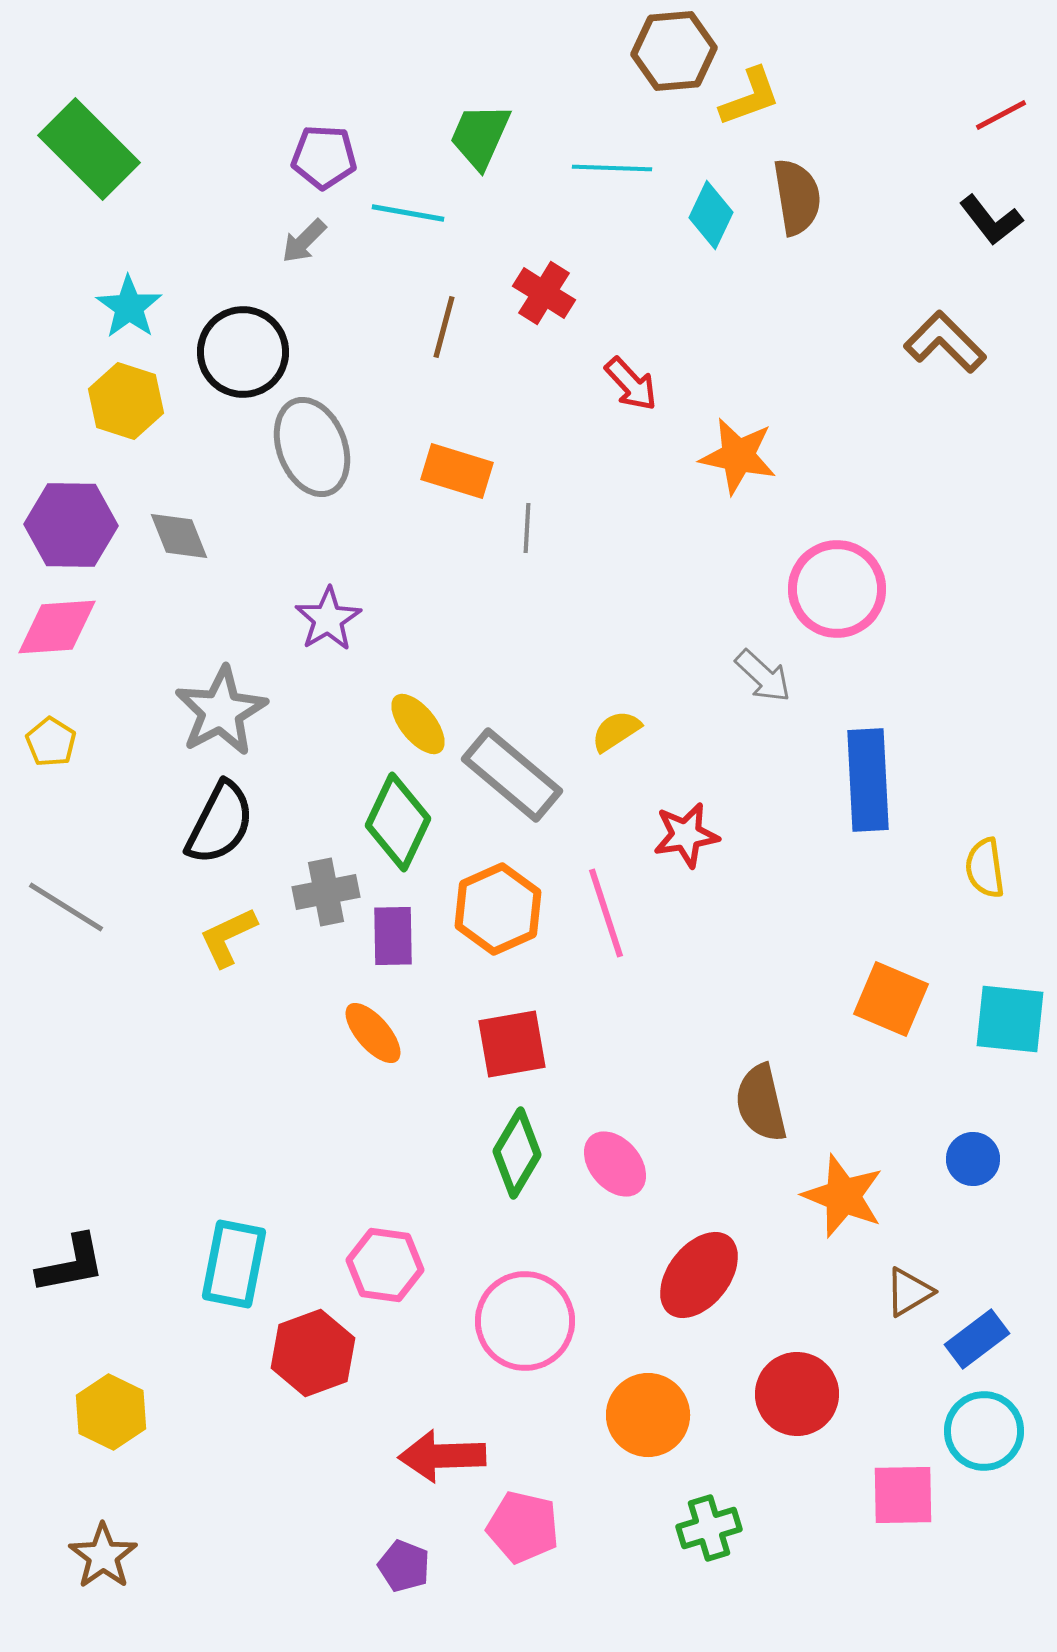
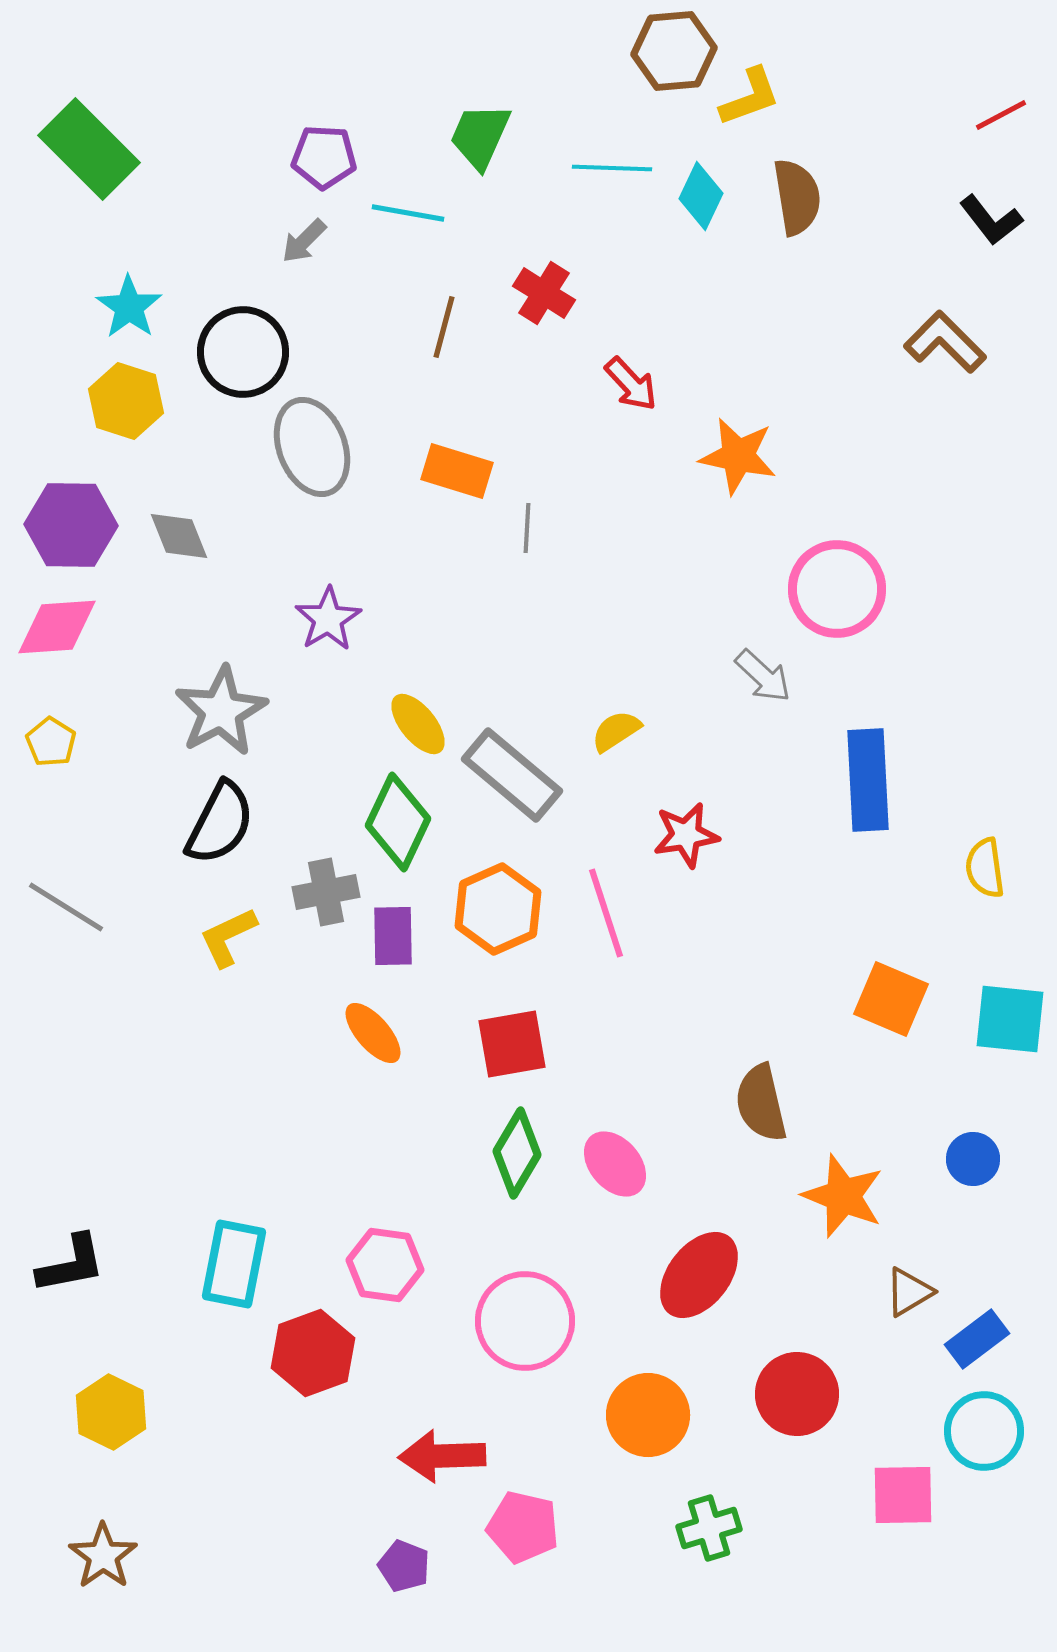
cyan diamond at (711, 215): moved 10 px left, 19 px up
